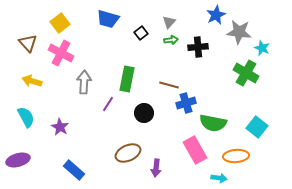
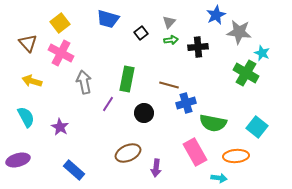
cyan star: moved 5 px down
gray arrow: rotated 15 degrees counterclockwise
pink rectangle: moved 2 px down
